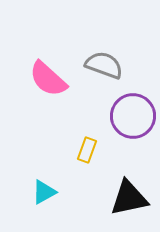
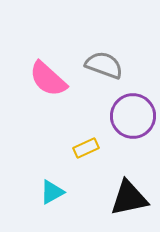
yellow rectangle: moved 1 px left, 2 px up; rotated 45 degrees clockwise
cyan triangle: moved 8 px right
